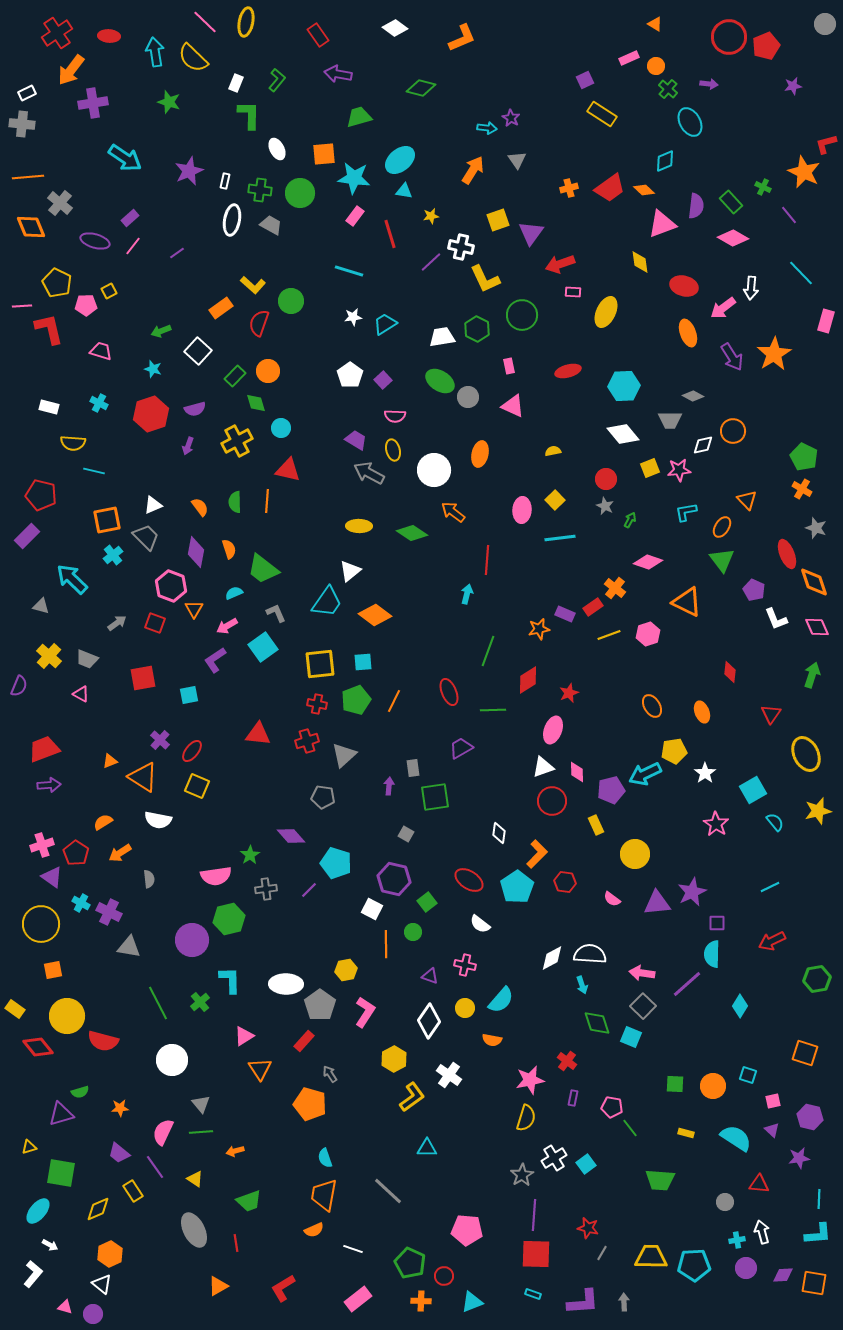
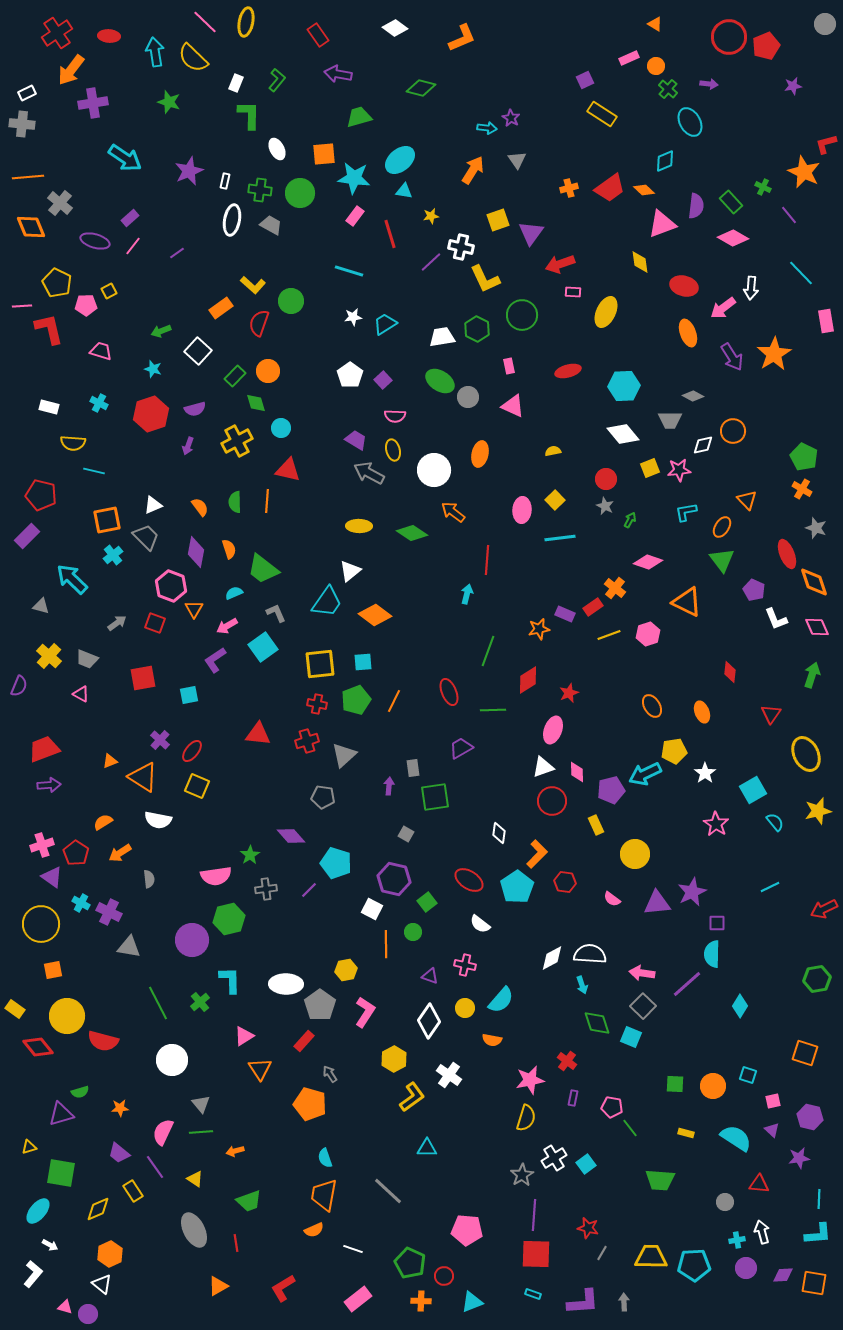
pink rectangle at (826, 321): rotated 25 degrees counterclockwise
red arrow at (772, 941): moved 52 px right, 32 px up
purple circle at (93, 1314): moved 5 px left
